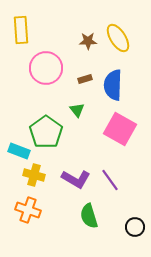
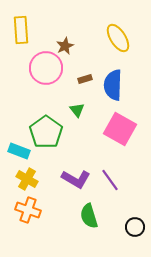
brown star: moved 23 px left, 5 px down; rotated 24 degrees counterclockwise
yellow cross: moved 7 px left, 4 px down; rotated 15 degrees clockwise
